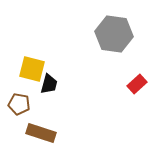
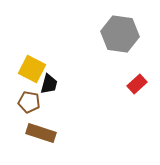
gray hexagon: moved 6 px right
yellow square: rotated 12 degrees clockwise
brown pentagon: moved 10 px right, 2 px up
